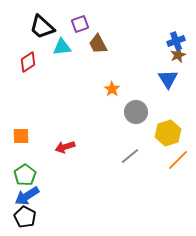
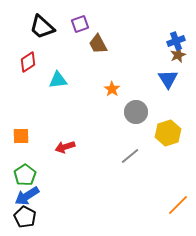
cyan triangle: moved 4 px left, 33 px down
orange line: moved 45 px down
